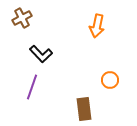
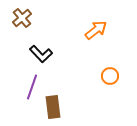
brown cross: rotated 12 degrees counterclockwise
orange arrow: moved 1 px left, 4 px down; rotated 140 degrees counterclockwise
orange circle: moved 4 px up
brown rectangle: moved 31 px left, 2 px up
